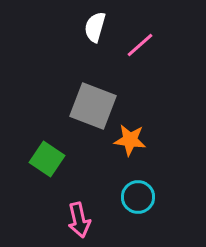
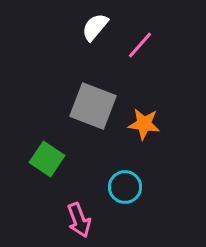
white semicircle: rotated 24 degrees clockwise
pink line: rotated 8 degrees counterclockwise
orange star: moved 14 px right, 16 px up
cyan circle: moved 13 px left, 10 px up
pink arrow: rotated 8 degrees counterclockwise
